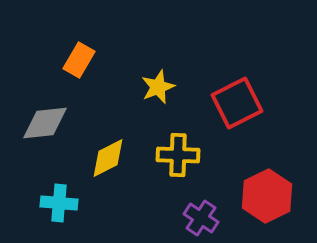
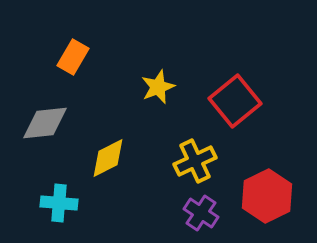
orange rectangle: moved 6 px left, 3 px up
red square: moved 2 px left, 2 px up; rotated 12 degrees counterclockwise
yellow cross: moved 17 px right, 6 px down; rotated 27 degrees counterclockwise
purple cross: moved 5 px up
